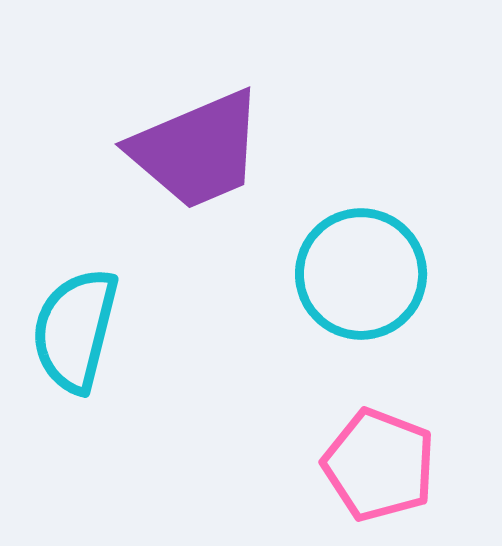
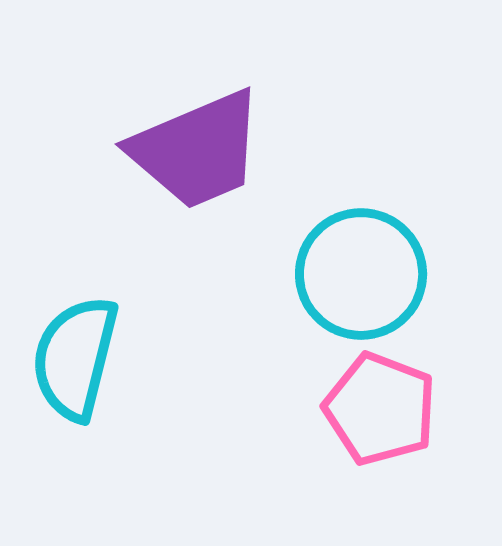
cyan semicircle: moved 28 px down
pink pentagon: moved 1 px right, 56 px up
